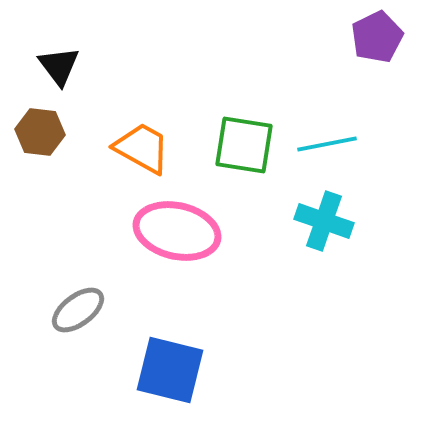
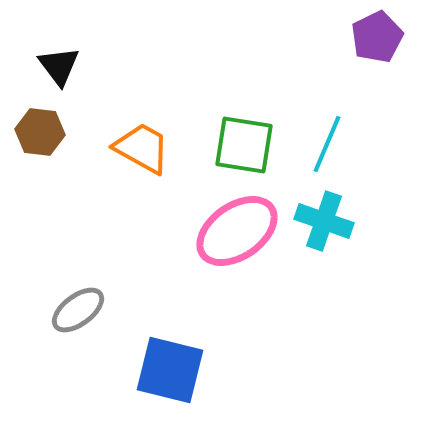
cyan line: rotated 56 degrees counterclockwise
pink ellipse: moved 60 px right; rotated 48 degrees counterclockwise
